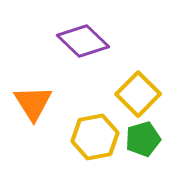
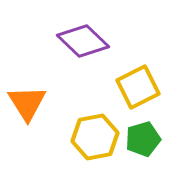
yellow square: moved 7 px up; rotated 18 degrees clockwise
orange triangle: moved 6 px left
